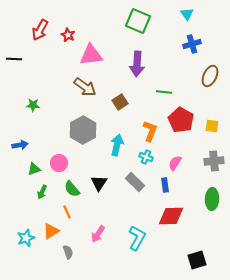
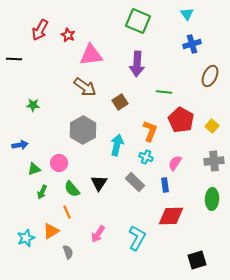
yellow square: rotated 32 degrees clockwise
